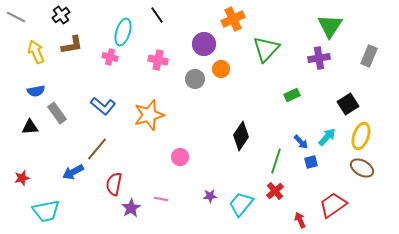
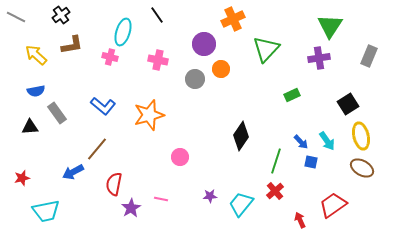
yellow arrow at (36, 52): moved 3 px down; rotated 25 degrees counterclockwise
yellow ellipse at (361, 136): rotated 32 degrees counterclockwise
cyan arrow at (327, 137): moved 4 px down; rotated 102 degrees clockwise
blue square at (311, 162): rotated 24 degrees clockwise
